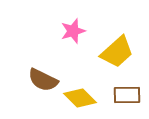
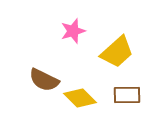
brown semicircle: moved 1 px right
